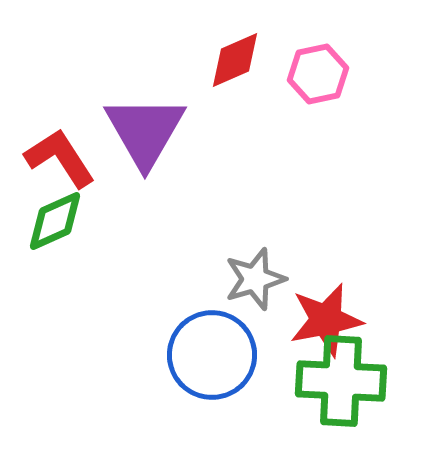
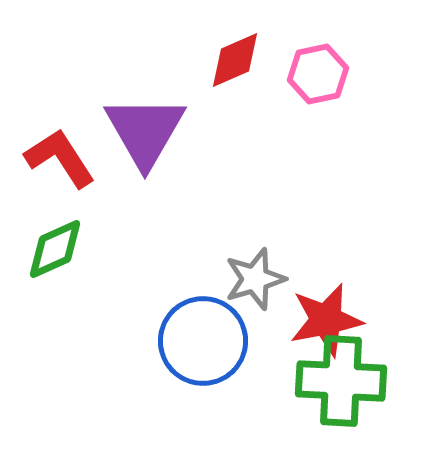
green diamond: moved 28 px down
blue circle: moved 9 px left, 14 px up
